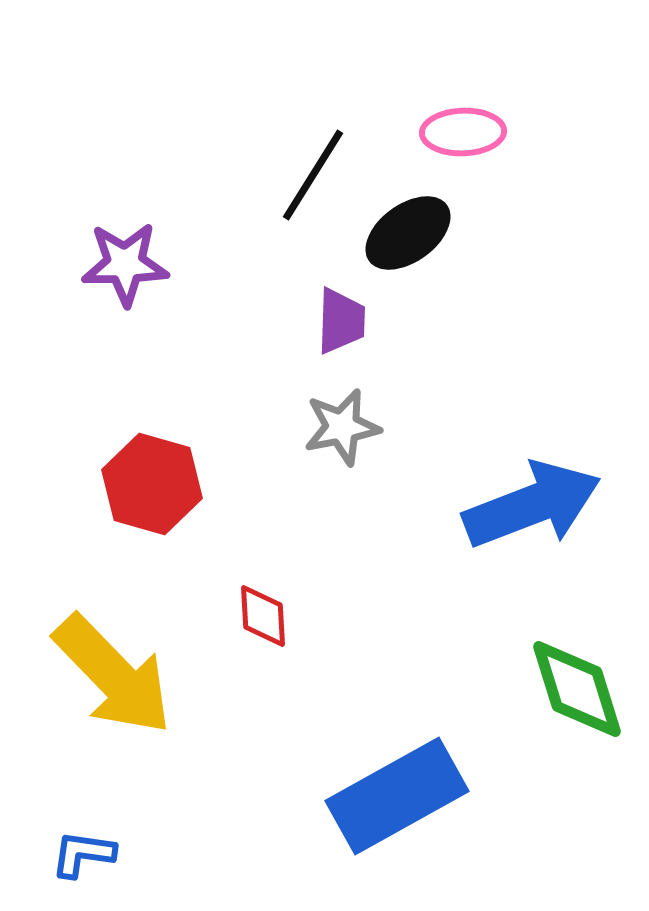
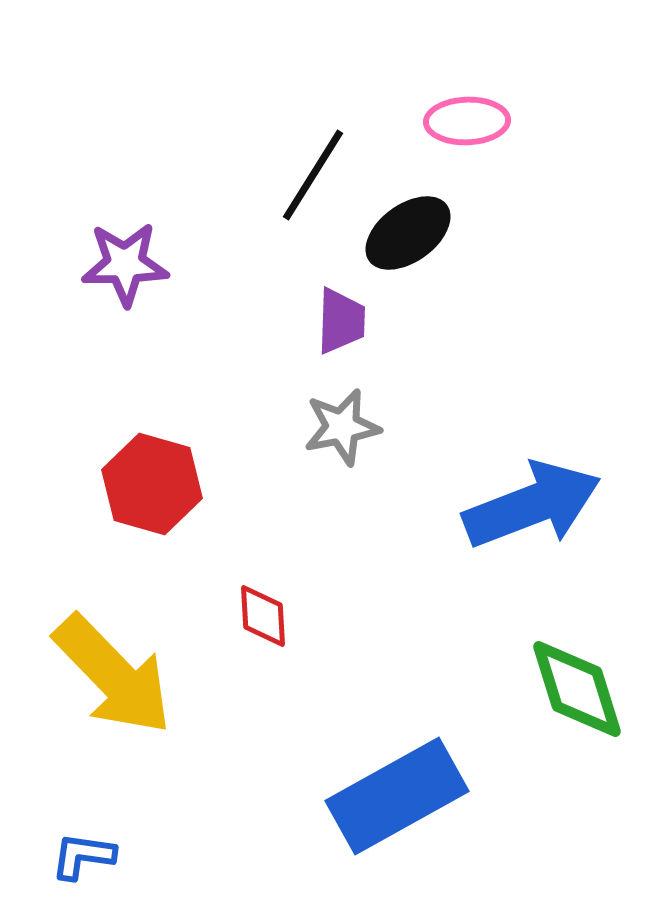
pink ellipse: moved 4 px right, 11 px up
blue L-shape: moved 2 px down
